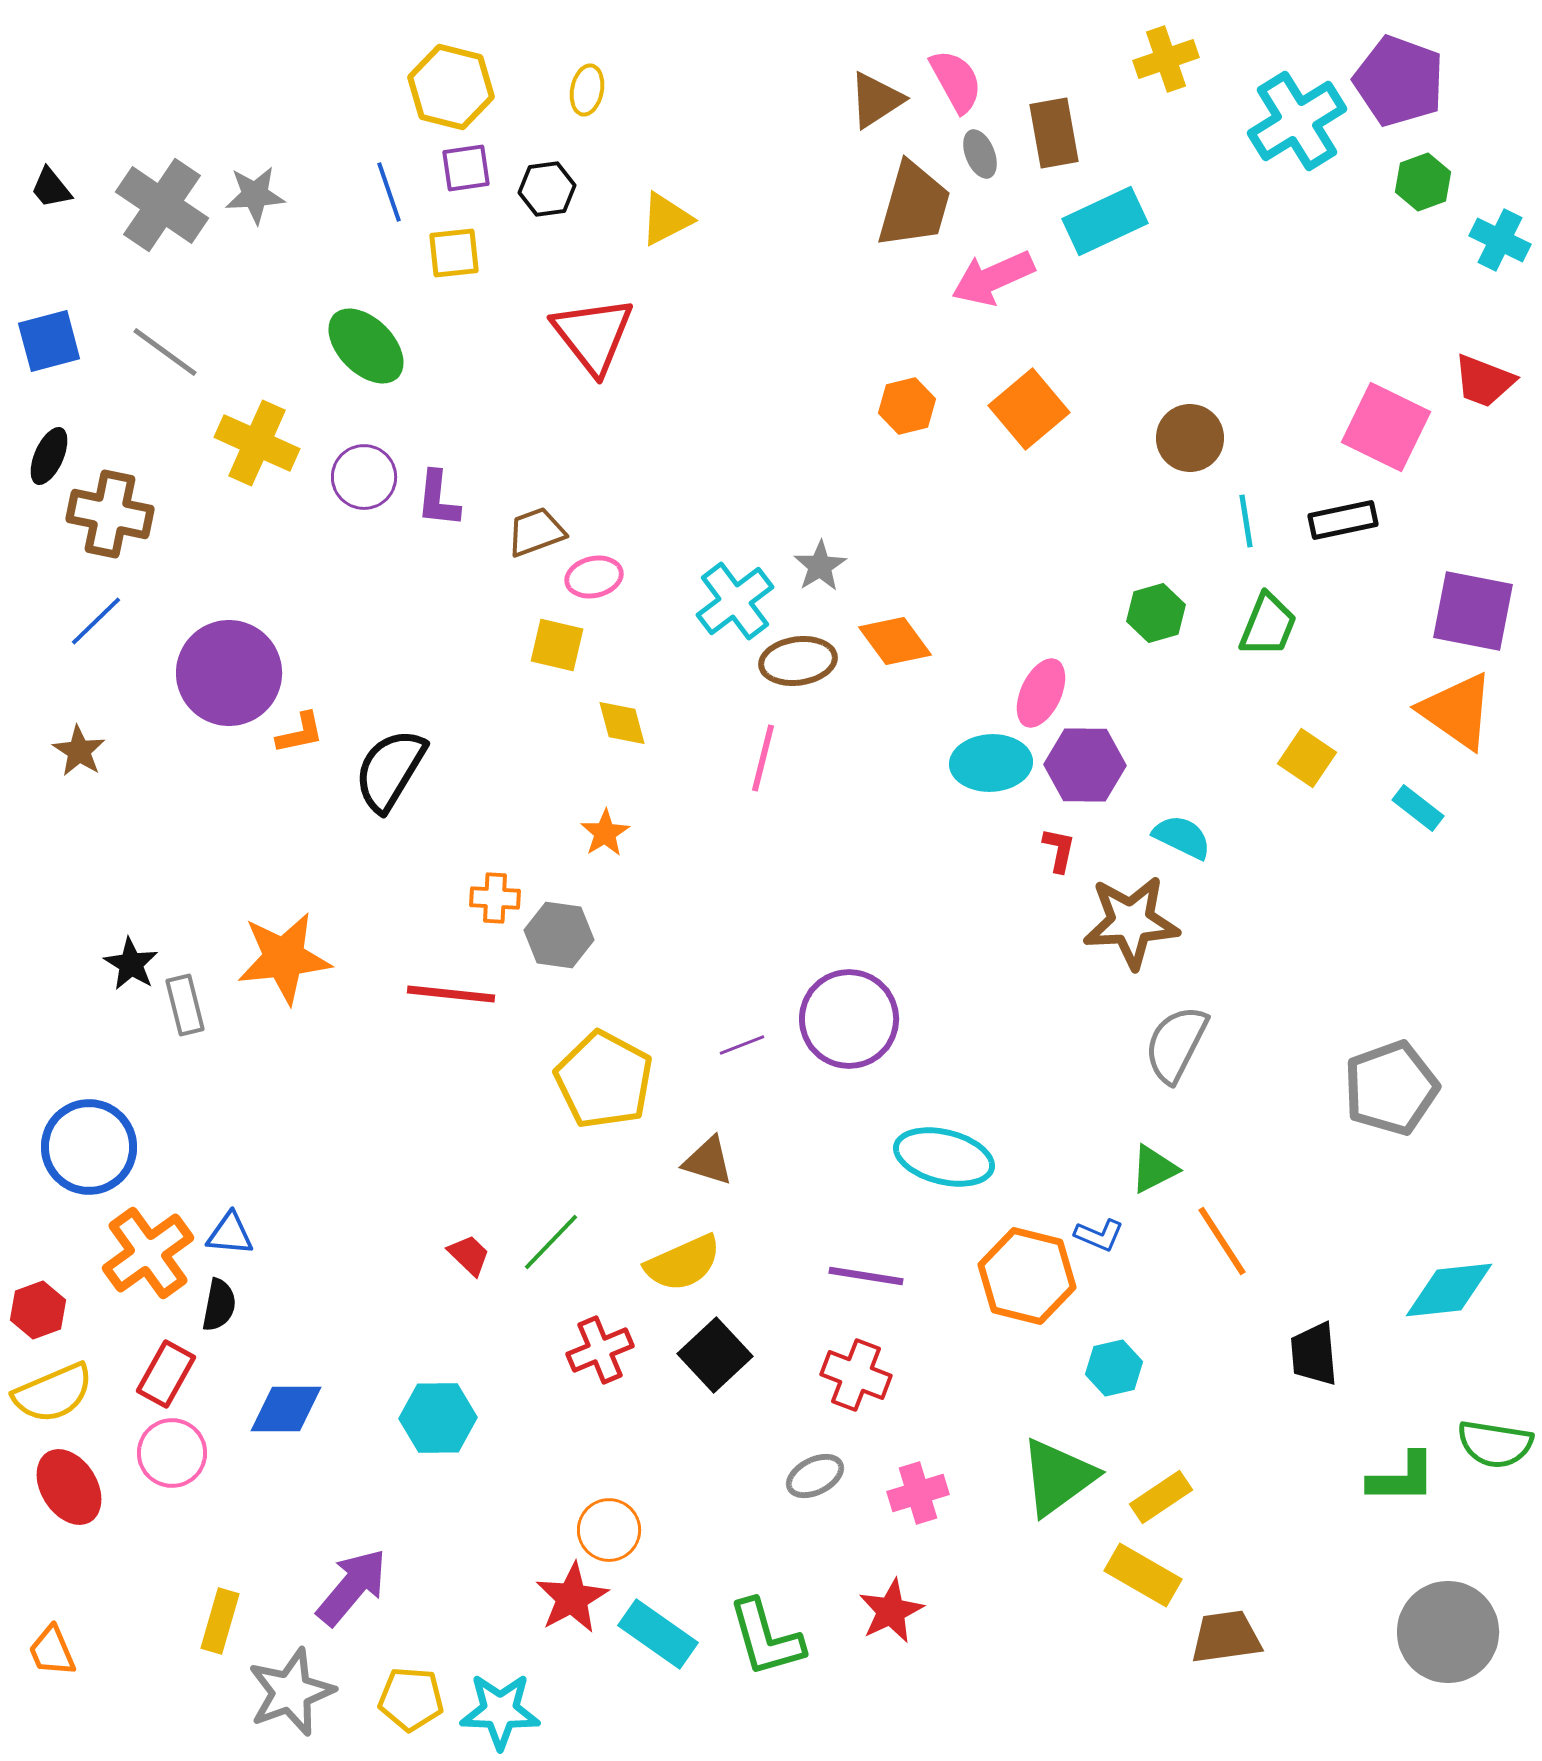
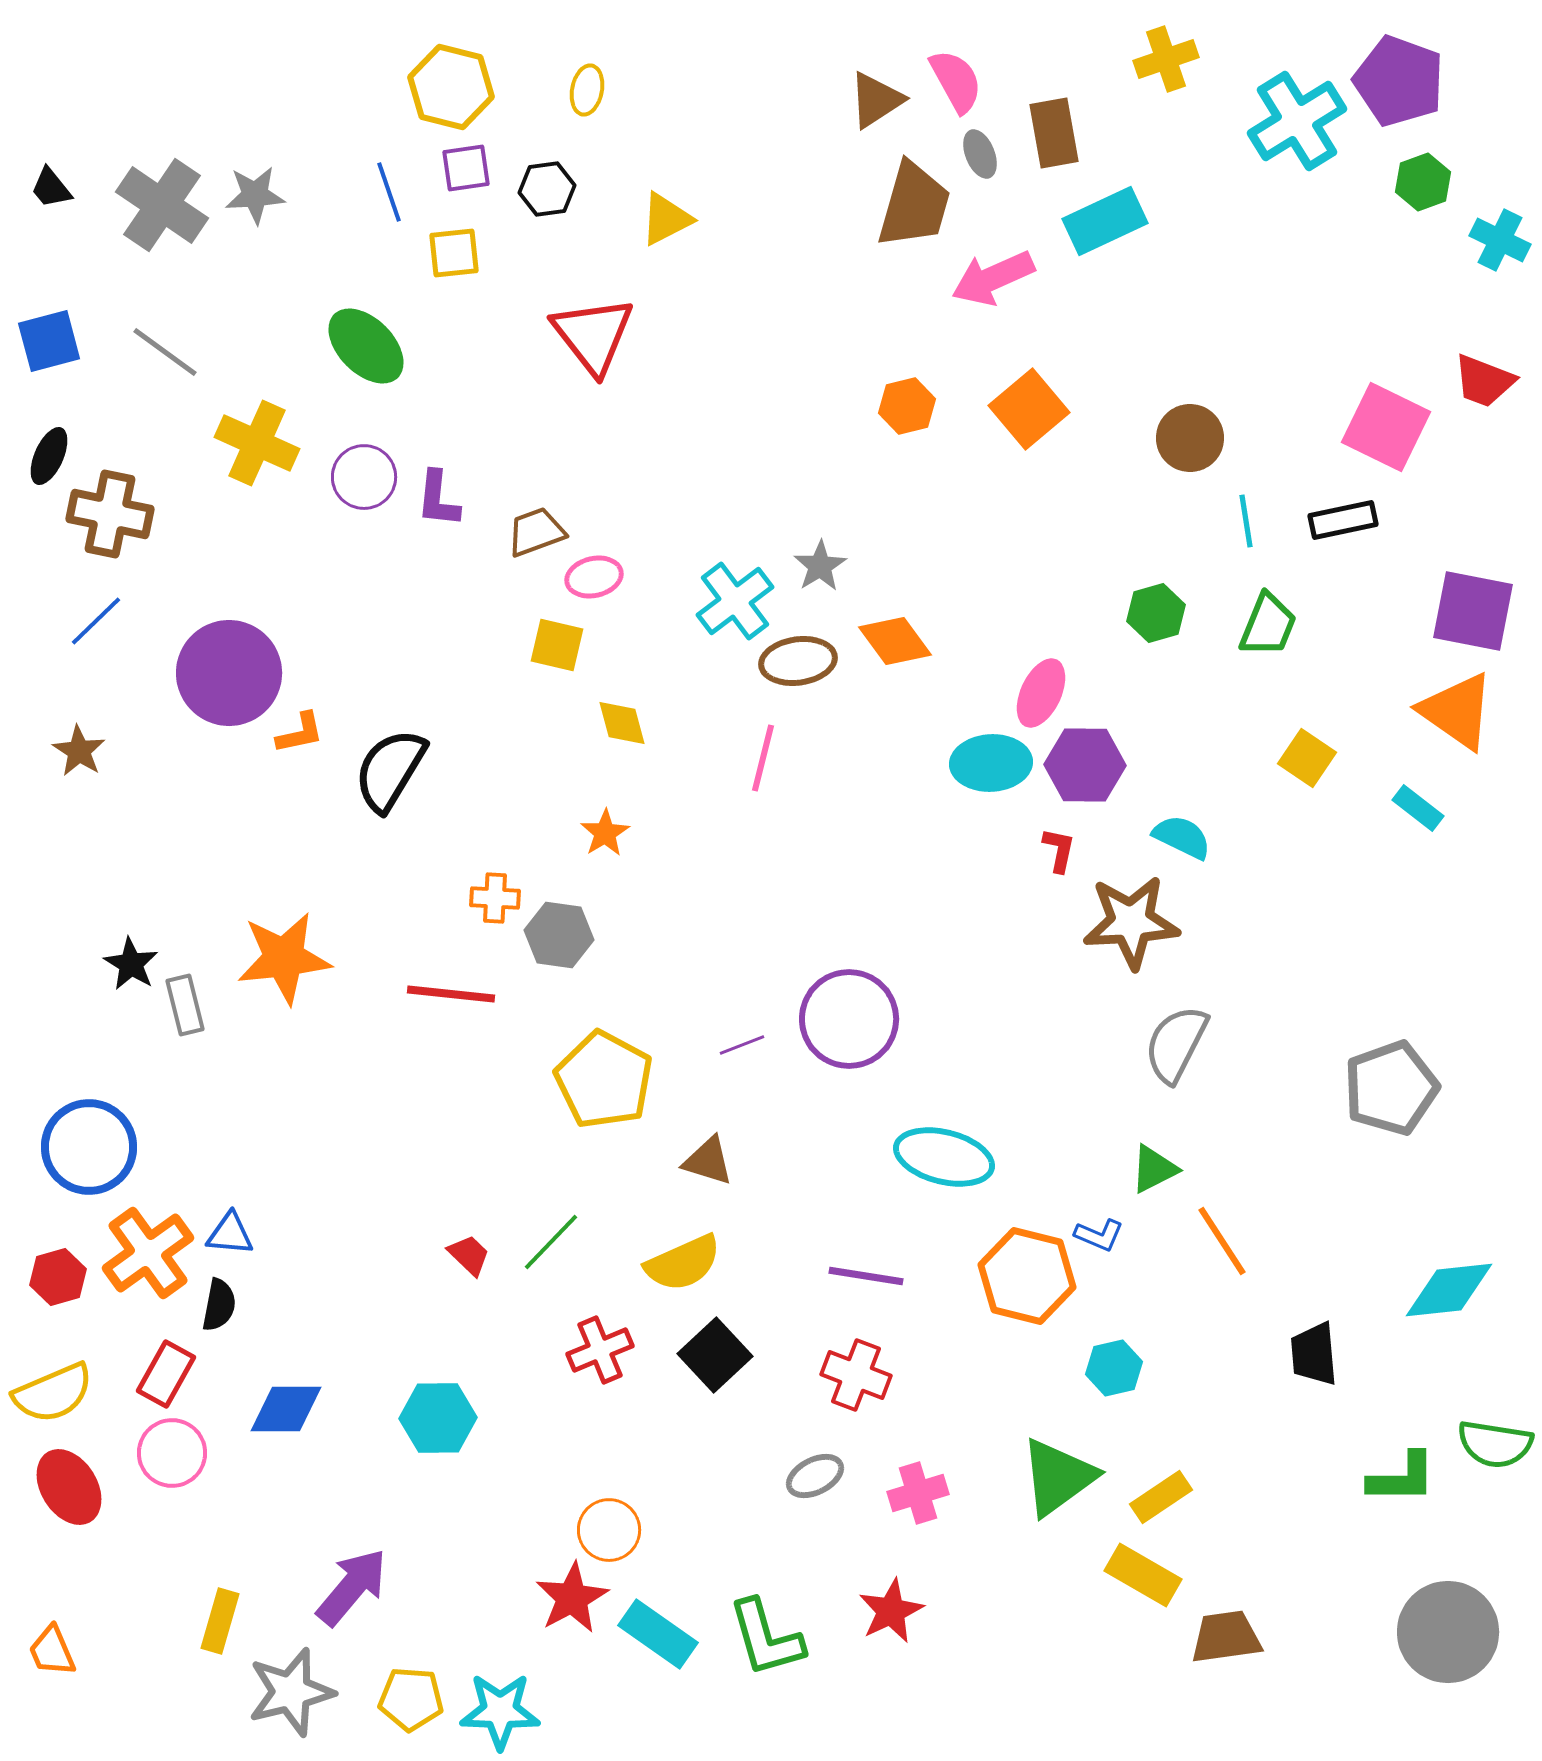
red hexagon at (38, 1310): moved 20 px right, 33 px up; rotated 4 degrees clockwise
gray star at (291, 1692): rotated 6 degrees clockwise
